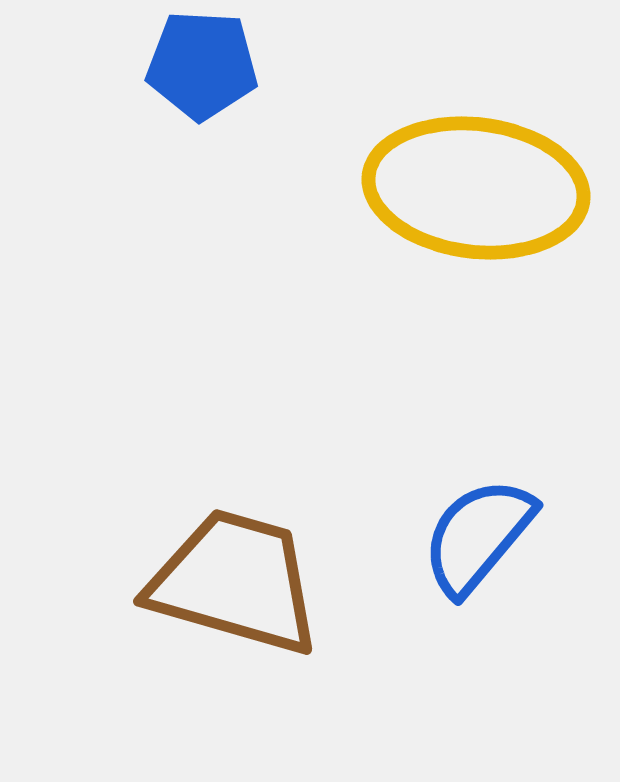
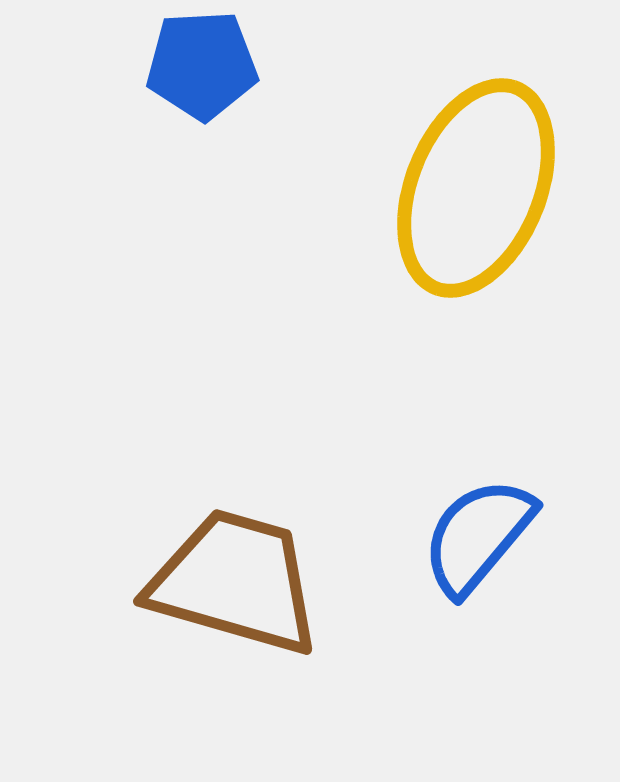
blue pentagon: rotated 6 degrees counterclockwise
yellow ellipse: rotated 75 degrees counterclockwise
